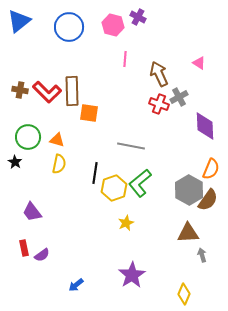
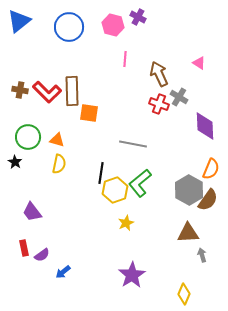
gray cross: rotated 30 degrees counterclockwise
gray line: moved 2 px right, 2 px up
black line: moved 6 px right
yellow hexagon: moved 1 px right, 2 px down
blue arrow: moved 13 px left, 13 px up
